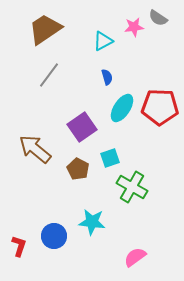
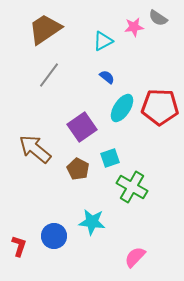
blue semicircle: rotated 35 degrees counterclockwise
pink semicircle: rotated 10 degrees counterclockwise
